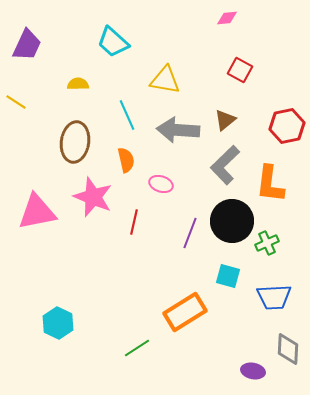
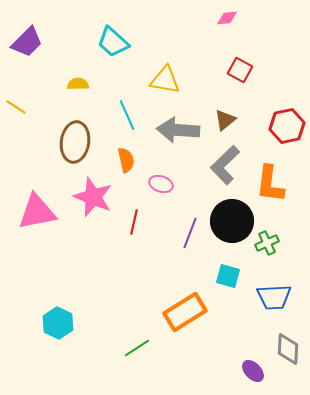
purple trapezoid: moved 3 px up; rotated 20 degrees clockwise
yellow line: moved 5 px down
purple ellipse: rotated 35 degrees clockwise
